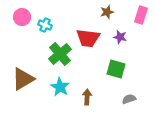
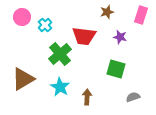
cyan cross: rotated 24 degrees clockwise
red trapezoid: moved 4 px left, 2 px up
gray semicircle: moved 4 px right, 2 px up
